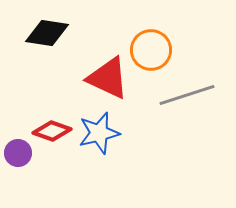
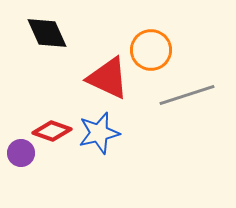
black diamond: rotated 57 degrees clockwise
purple circle: moved 3 px right
